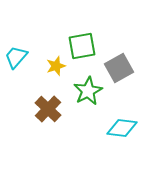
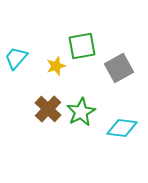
cyan trapezoid: moved 1 px down
green star: moved 7 px left, 21 px down
